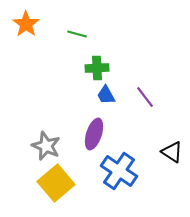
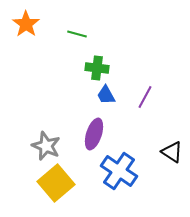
green cross: rotated 10 degrees clockwise
purple line: rotated 65 degrees clockwise
